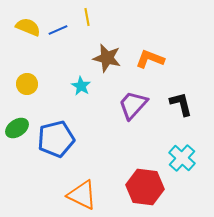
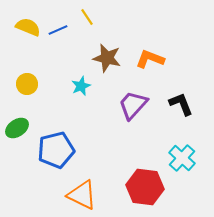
yellow line: rotated 24 degrees counterclockwise
cyan star: rotated 18 degrees clockwise
black L-shape: rotated 8 degrees counterclockwise
blue pentagon: moved 11 px down
